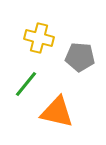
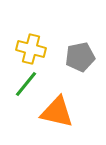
yellow cross: moved 8 px left, 11 px down
gray pentagon: rotated 16 degrees counterclockwise
